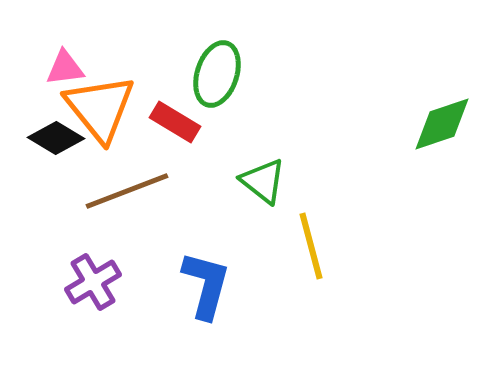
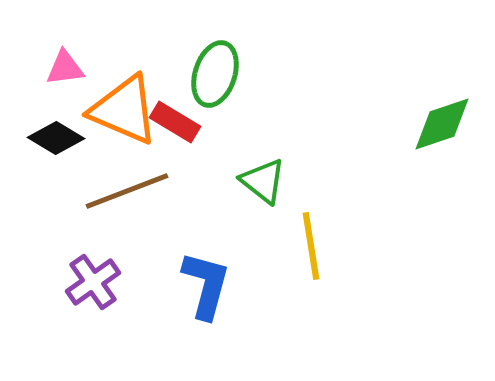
green ellipse: moved 2 px left
orange triangle: moved 24 px right, 2 px down; rotated 28 degrees counterclockwise
yellow line: rotated 6 degrees clockwise
purple cross: rotated 4 degrees counterclockwise
